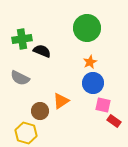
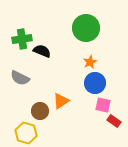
green circle: moved 1 px left
blue circle: moved 2 px right
